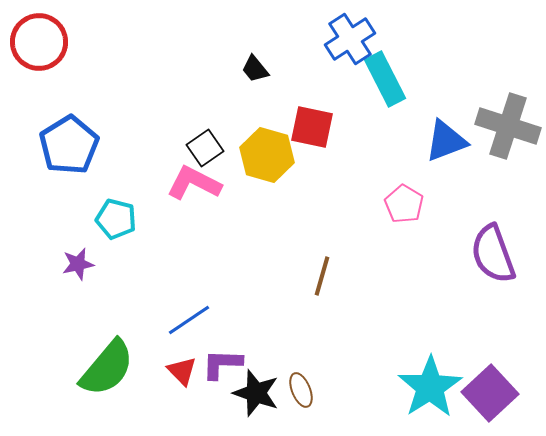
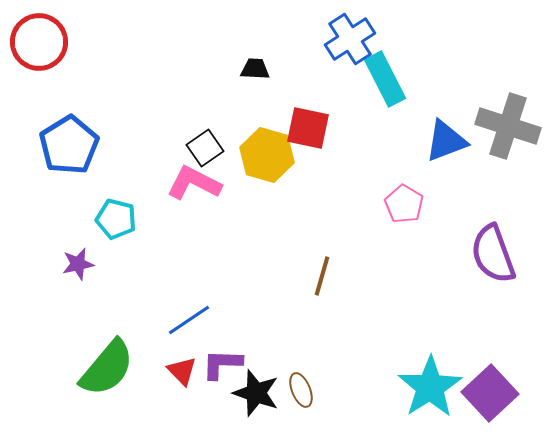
black trapezoid: rotated 132 degrees clockwise
red square: moved 4 px left, 1 px down
